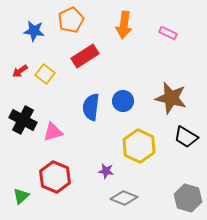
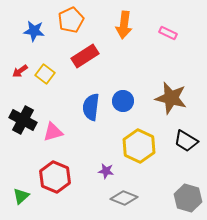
black trapezoid: moved 4 px down
